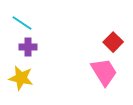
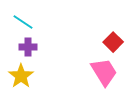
cyan line: moved 1 px right, 1 px up
yellow star: moved 2 px up; rotated 25 degrees clockwise
